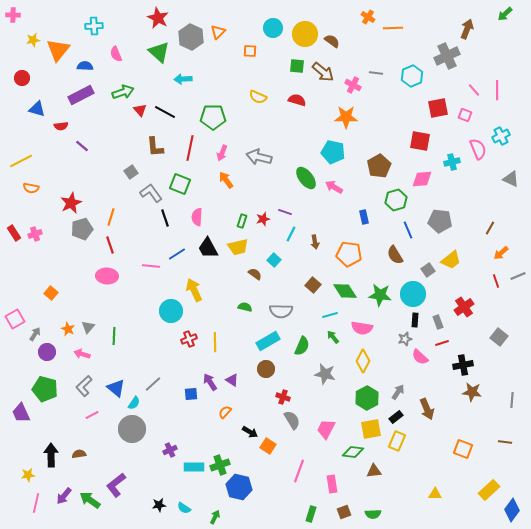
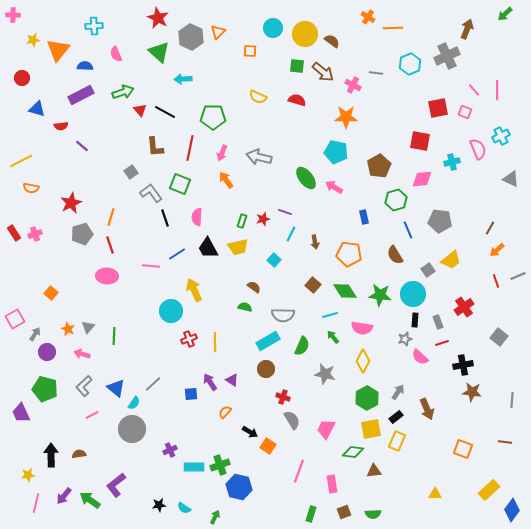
cyan hexagon at (412, 76): moved 2 px left, 12 px up
pink square at (465, 115): moved 3 px up
cyan pentagon at (333, 152): moved 3 px right
gray pentagon at (82, 229): moved 5 px down
orange arrow at (501, 253): moved 4 px left, 3 px up
brown semicircle at (255, 274): moved 1 px left, 13 px down
gray semicircle at (281, 311): moved 2 px right, 4 px down
